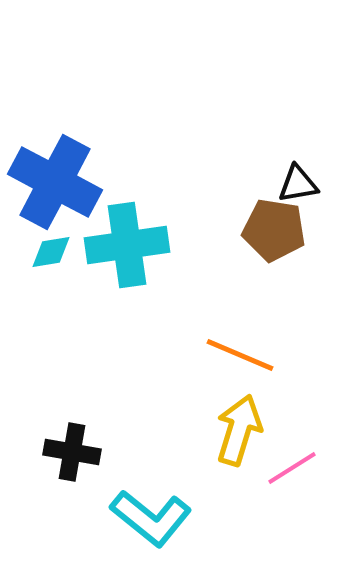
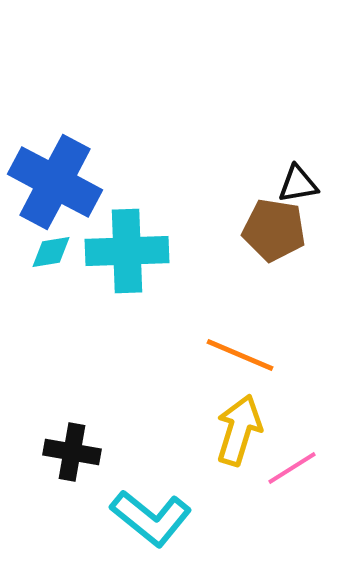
cyan cross: moved 6 px down; rotated 6 degrees clockwise
